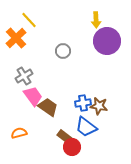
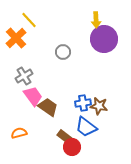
purple circle: moved 3 px left, 2 px up
gray circle: moved 1 px down
